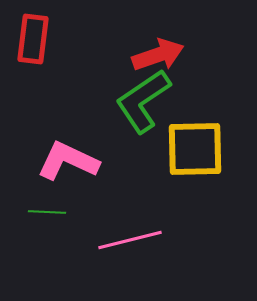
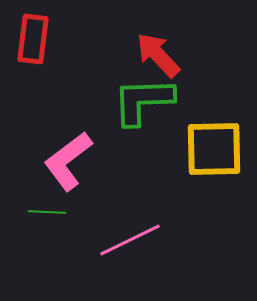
red arrow: rotated 114 degrees counterclockwise
green L-shape: rotated 32 degrees clockwise
yellow square: moved 19 px right
pink L-shape: rotated 62 degrees counterclockwise
pink line: rotated 12 degrees counterclockwise
